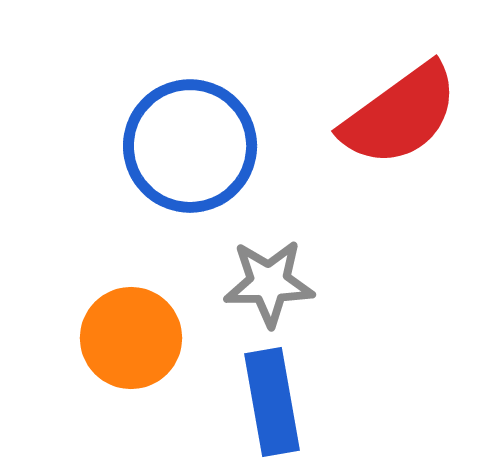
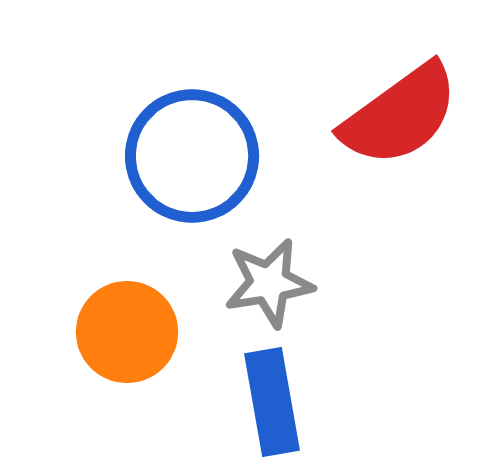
blue circle: moved 2 px right, 10 px down
gray star: rotated 8 degrees counterclockwise
orange circle: moved 4 px left, 6 px up
